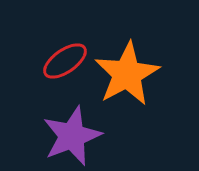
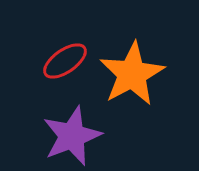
orange star: moved 5 px right
